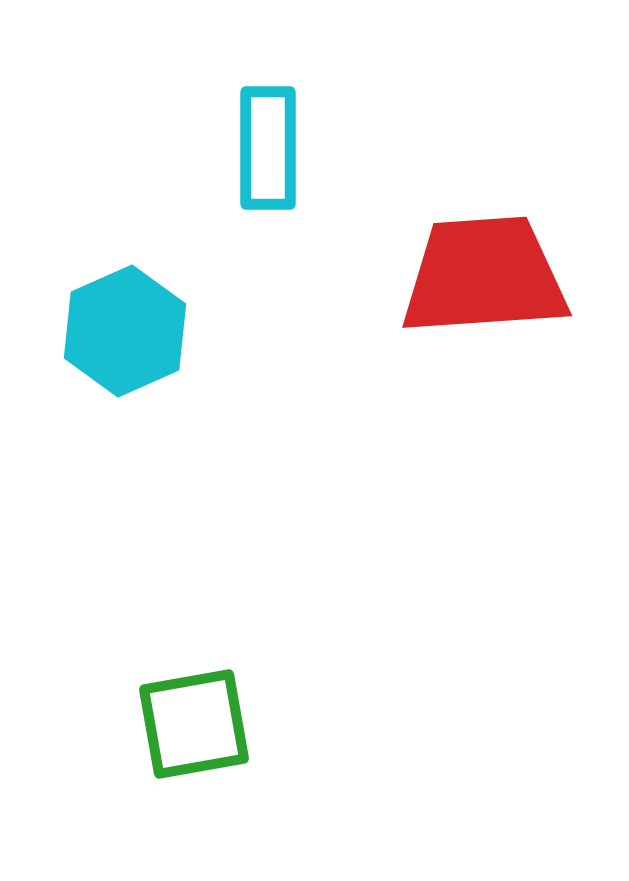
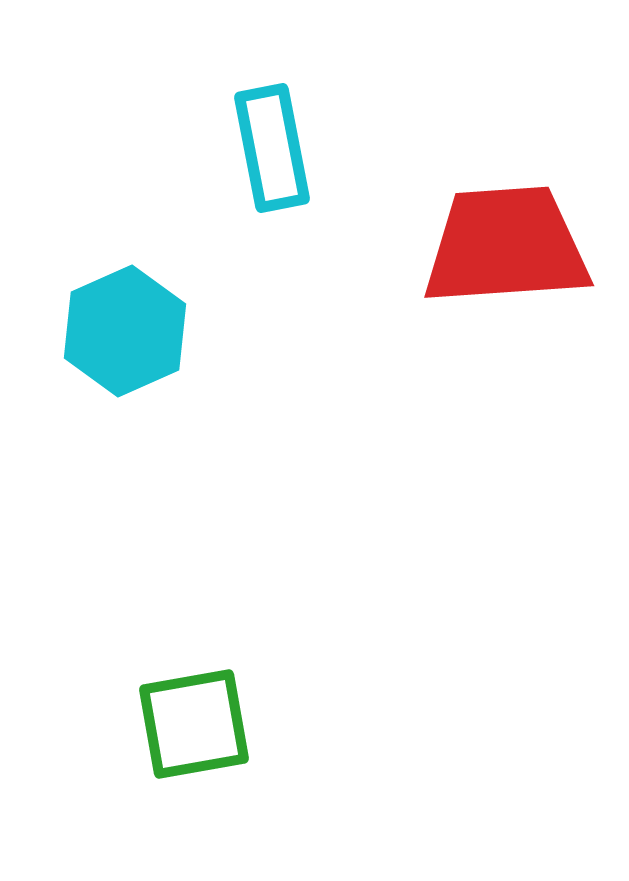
cyan rectangle: moved 4 px right; rotated 11 degrees counterclockwise
red trapezoid: moved 22 px right, 30 px up
